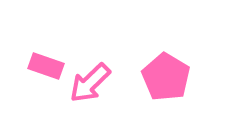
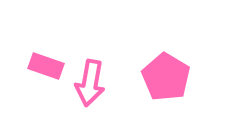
pink arrow: rotated 36 degrees counterclockwise
